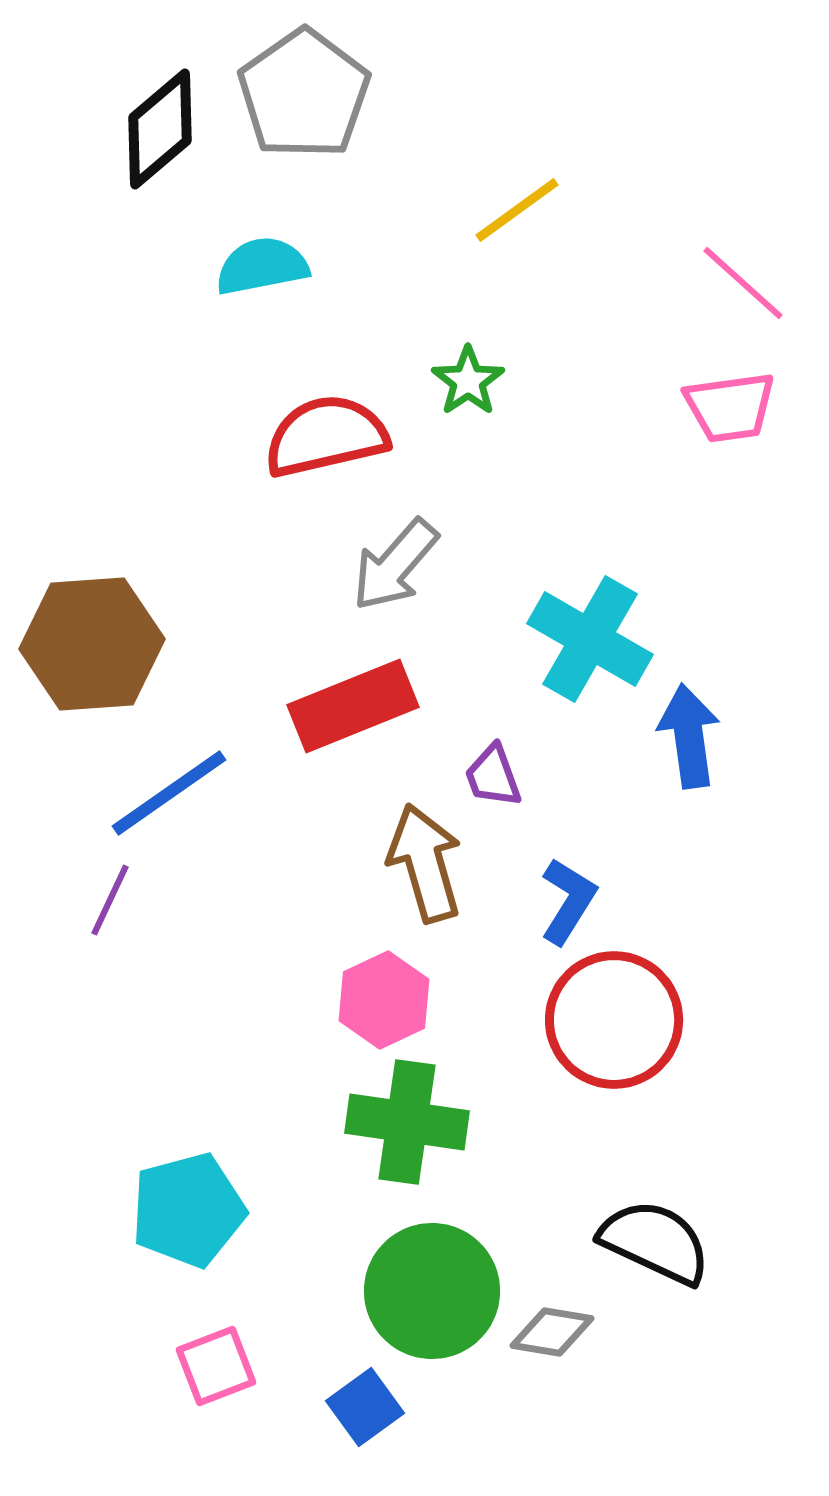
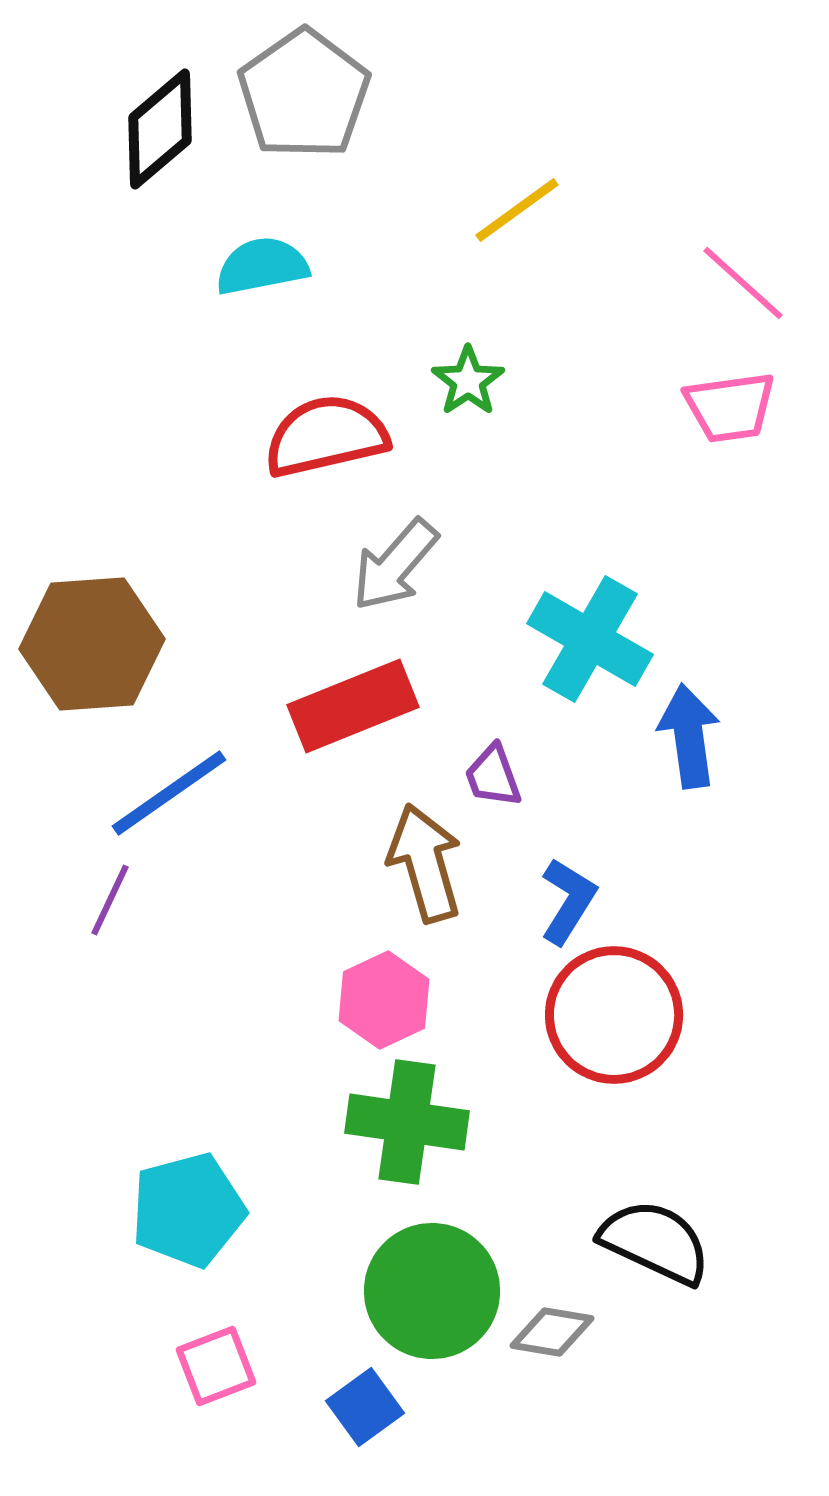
red circle: moved 5 px up
